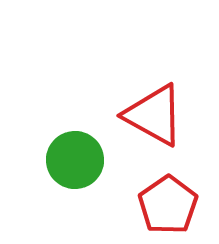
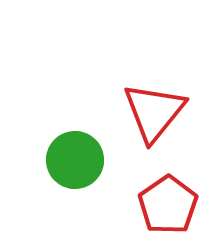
red triangle: moved 3 px up; rotated 40 degrees clockwise
